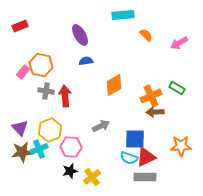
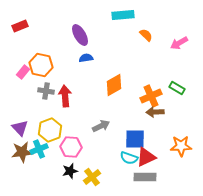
blue semicircle: moved 3 px up
